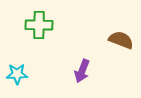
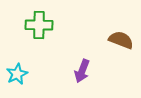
cyan star: rotated 25 degrees counterclockwise
